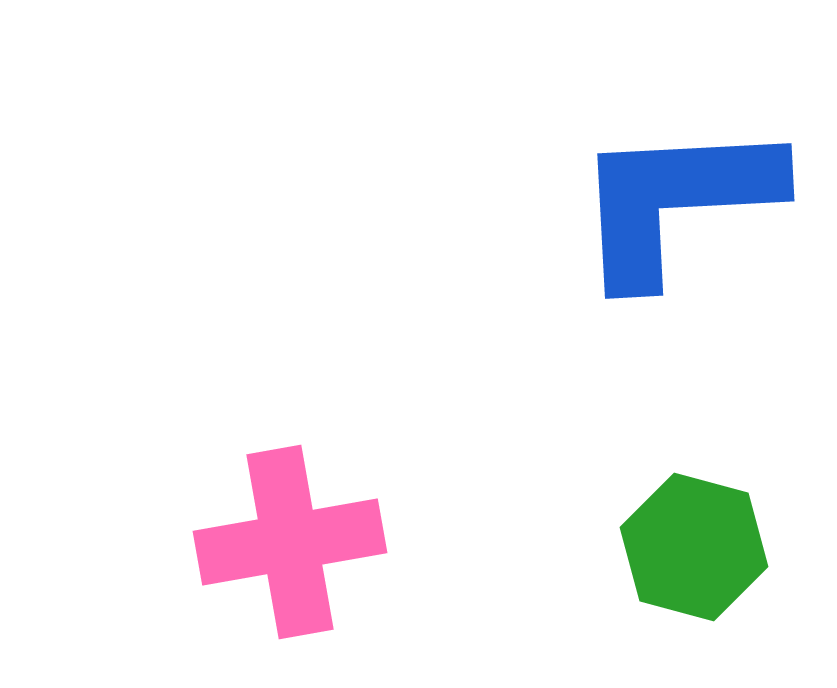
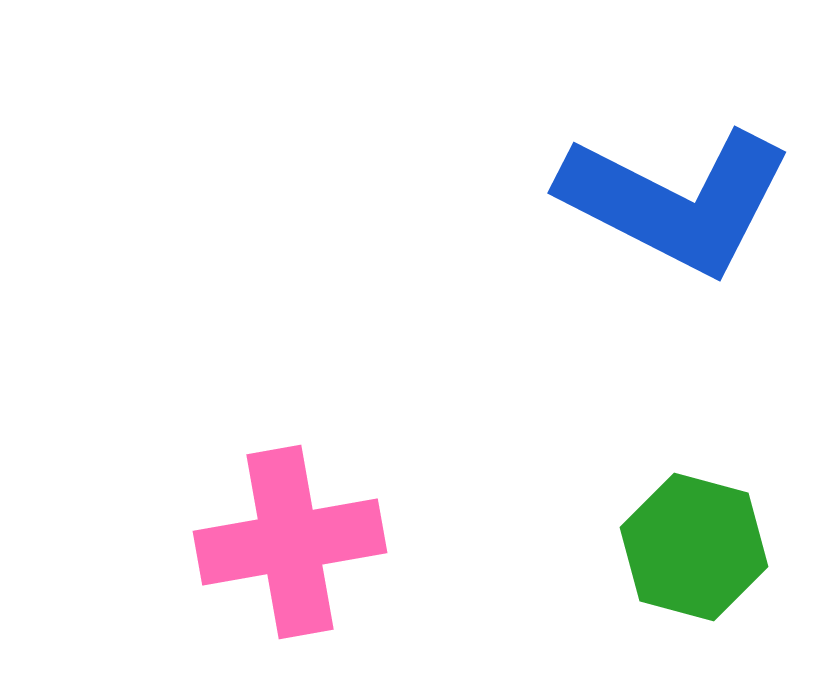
blue L-shape: rotated 150 degrees counterclockwise
